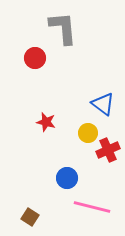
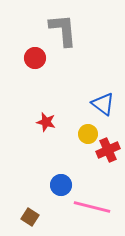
gray L-shape: moved 2 px down
yellow circle: moved 1 px down
blue circle: moved 6 px left, 7 px down
